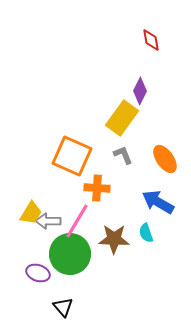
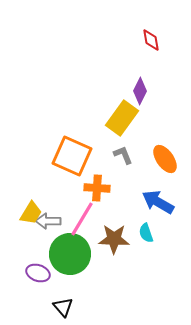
pink line: moved 5 px right, 2 px up
